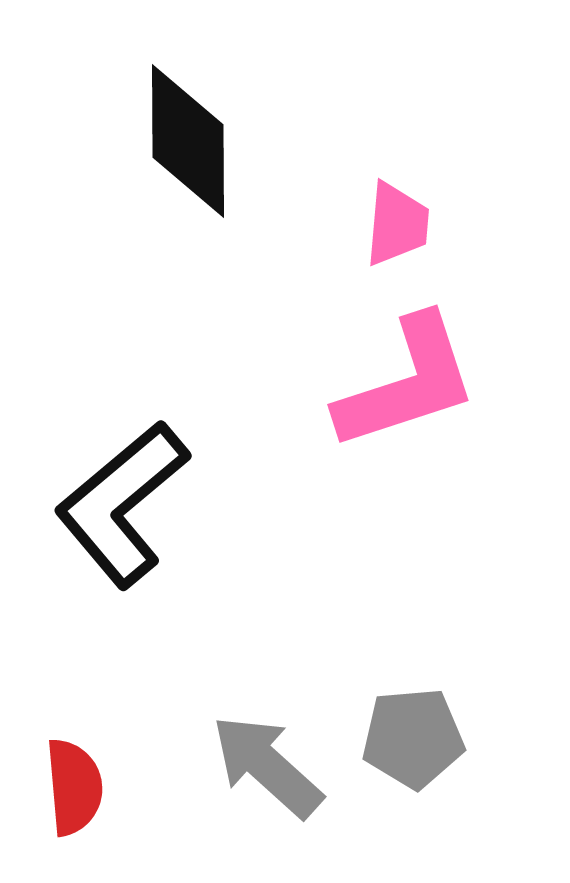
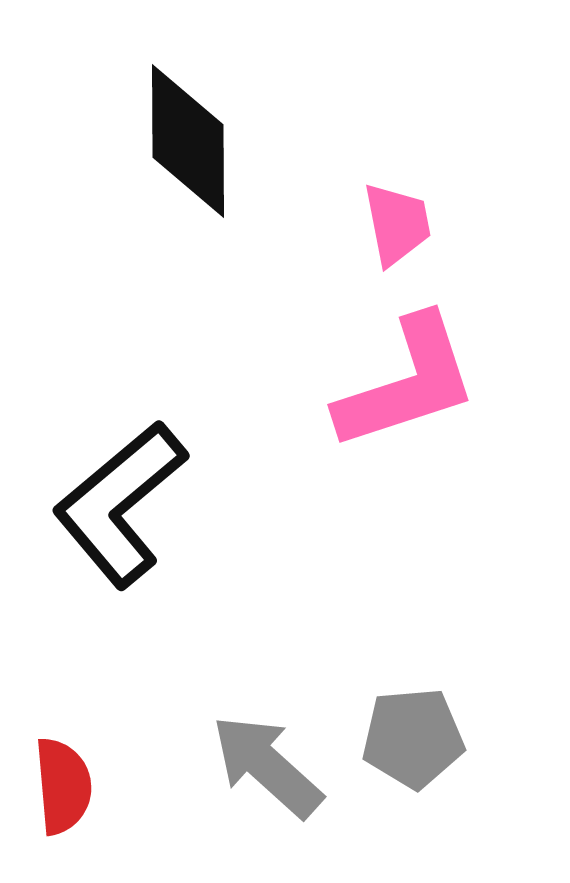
pink trapezoid: rotated 16 degrees counterclockwise
black L-shape: moved 2 px left
red semicircle: moved 11 px left, 1 px up
